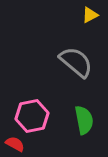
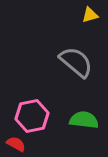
yellow triangle: rotated 12 degrees clockwise
green semicircle: rotated 72 degrees counterclockwise
red semicircle: moved 1 px right
